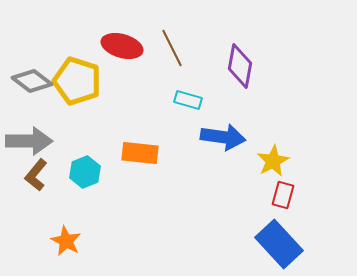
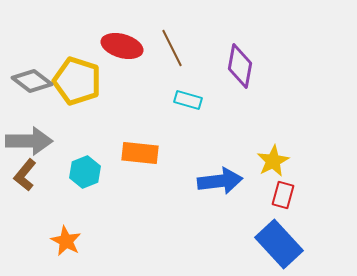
blue arrow: moved 3 px left, 44 px down; rotated 15 degrees counterclockwise
brown L-shape: moved 11 px left
